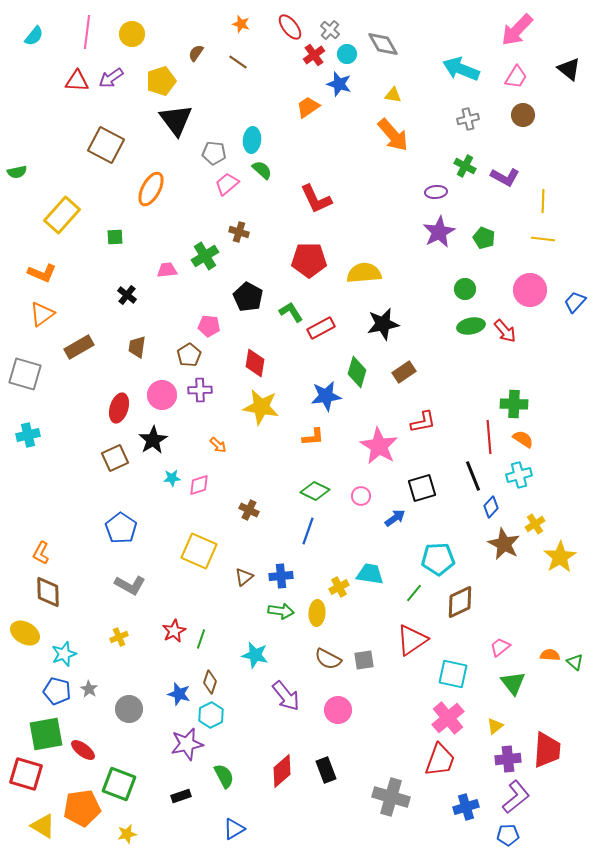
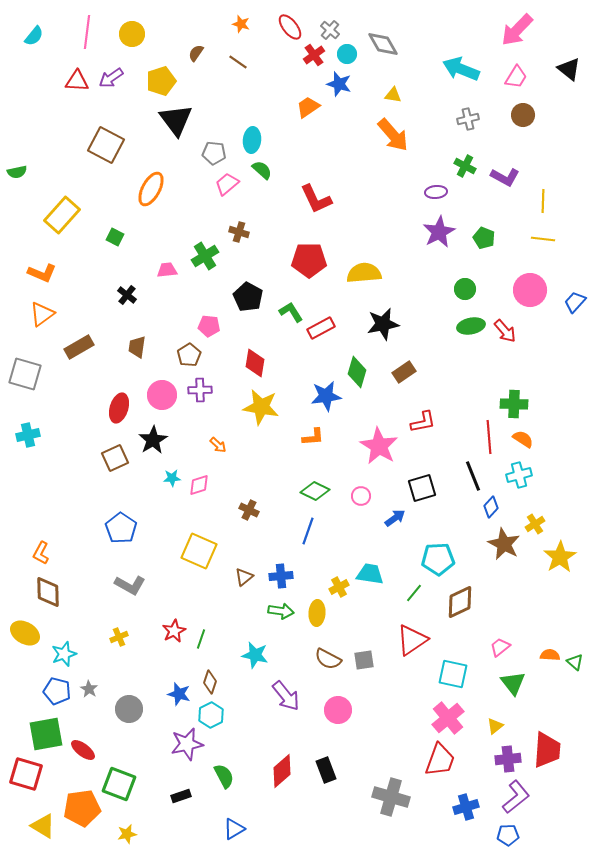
green square at (115, 237): rotated 30 degrees clockwise
